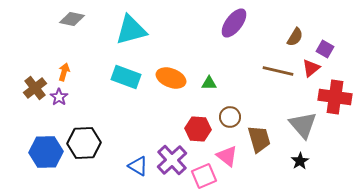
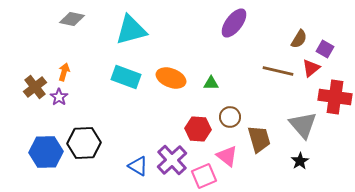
brown semicircle: moved 4 px right, 2 px down
green triangle: moved 2 px right
brown cross: moved 1 px up
